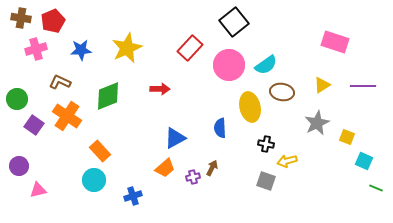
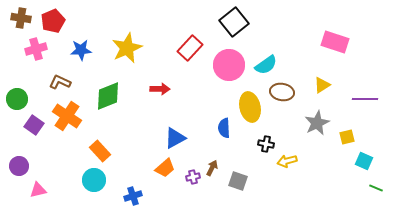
purple line: moved 2 px right, 13 px down
blue semicircle: moved 4 px right
yellow square: rotated 35 degrees counterclockwise
gray square: moved 28 px left
